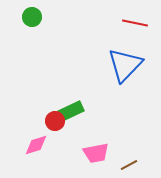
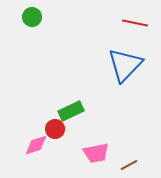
red circle: moved 8 px down
